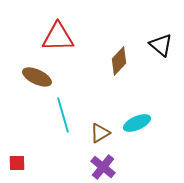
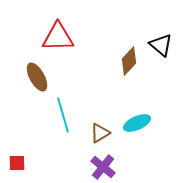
brown diamond: moved 10 px right
brown ellipse: rotated 36 degrees clockwise
